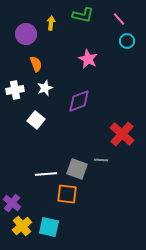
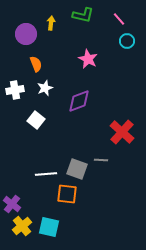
red cross: moved 2 px up
purple cross: moved 1 px down
